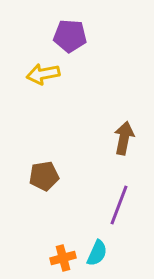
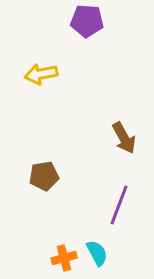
purple pentagon: moved 17 px right, 15 px up
yellow arrow: moved 2 px left
brown arrow: rotated 140 degrees clockwise
cyan semicircle: rotated 52 degrees counterclockwise
orange cross: moved 1 px right
